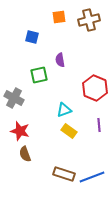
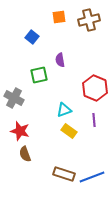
blue square: rotated 24 degrees clockwise
purple line: moved 5 px left, 5 px up
